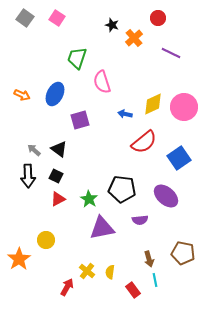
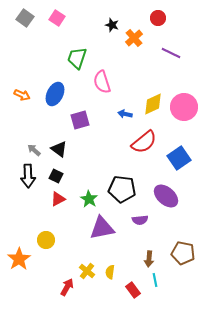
brown arrow: rotated 21 degrees clockwise
